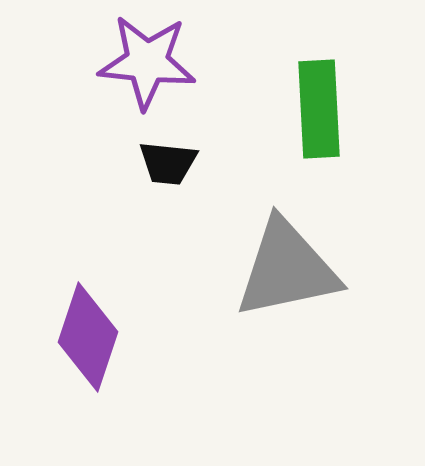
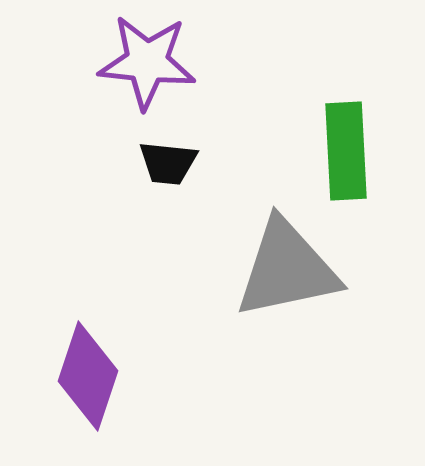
green rectangle: moved 27 px right, 42 px down
purple diamond: moved 39 px down
